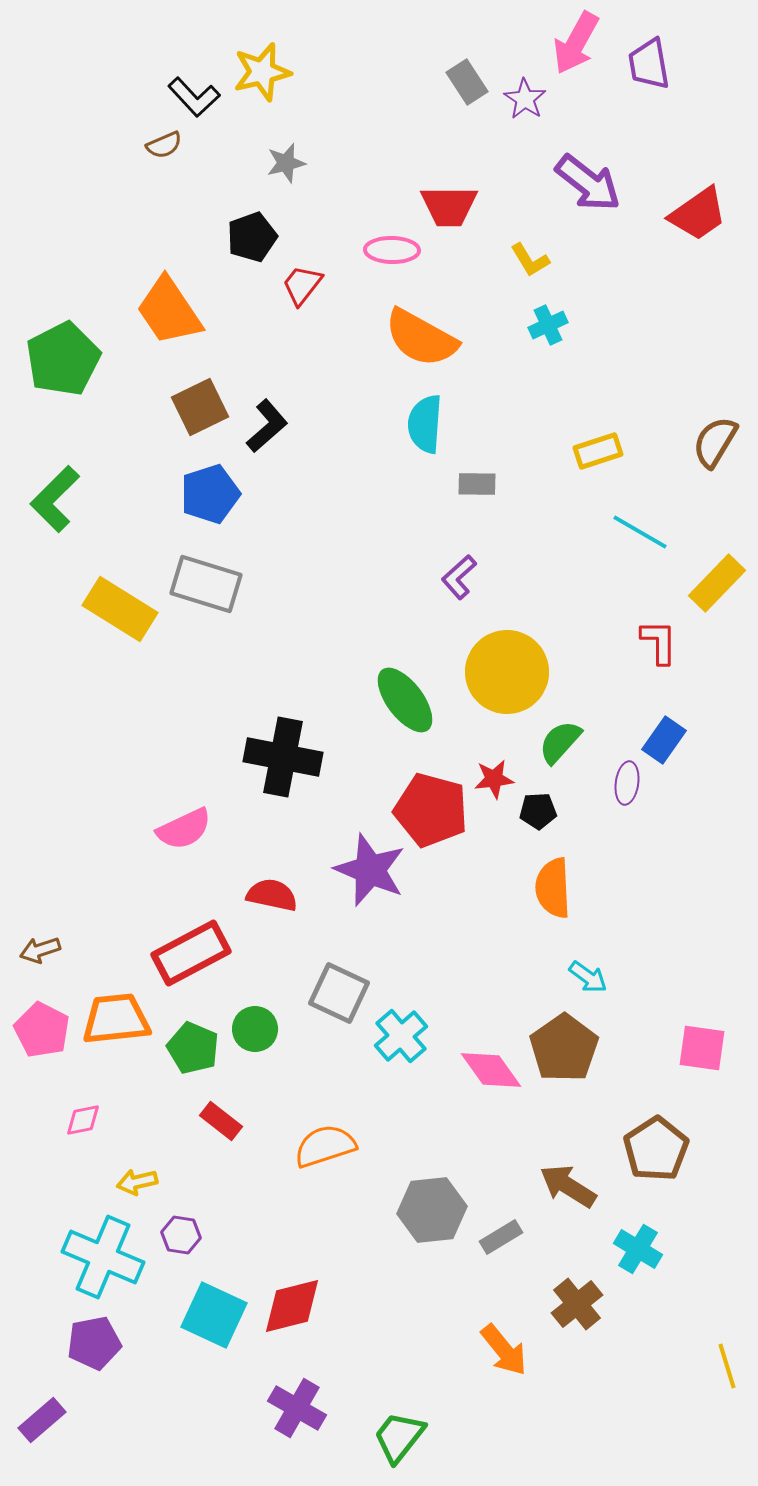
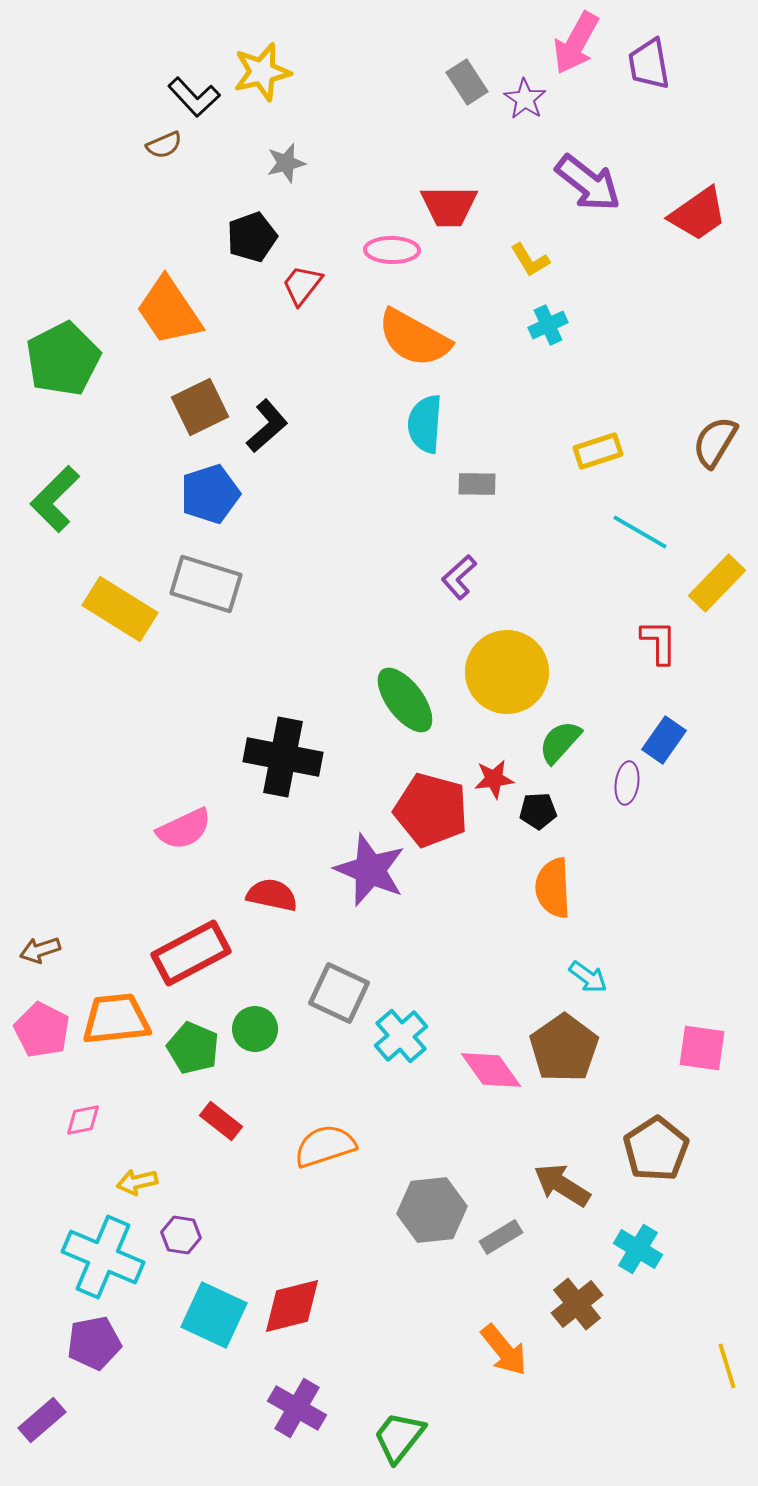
orange semicircle at (421, 338): moved 7 px left
brown arrow at (568, 1186): moved 6 px left, 1 px up
